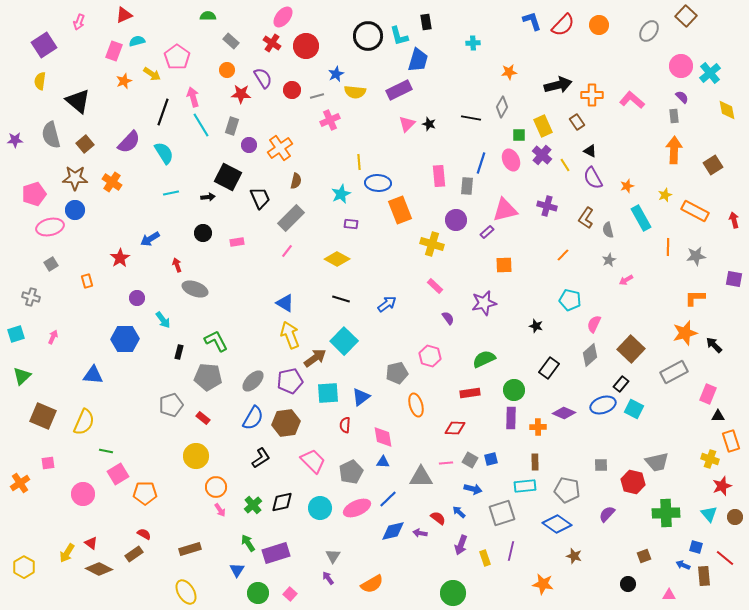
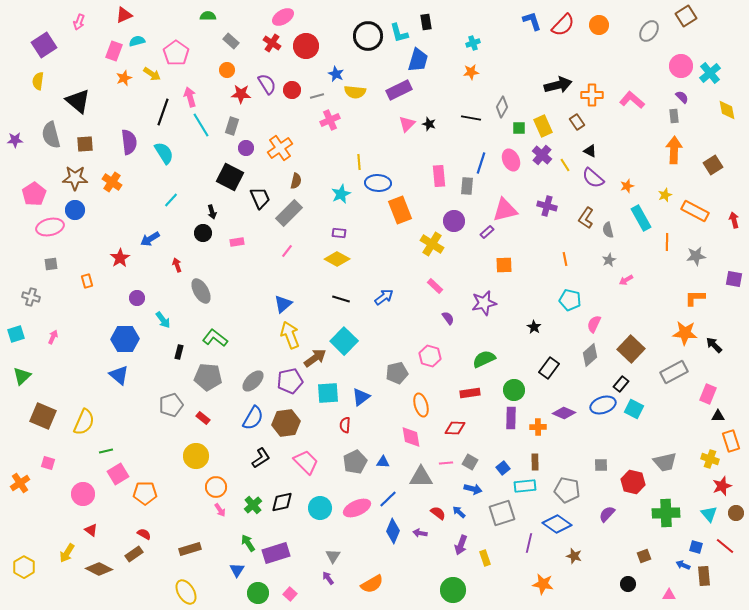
brown square at (686, 16): rotated 15 degrees clockwise
pink ellipse at (283, 17): rotated 20 degrees clockwise
cyan L-shape at (399, 36): moved 3 px up
cyan cross at (473, 43): rotated 16 degrees counterclockwise
pink pentagon at (177, 57): moved 1 px left, 4 px up
orange star at (509, 72): moved 38 px left
blue star at (336, 74): rotated 21 degrees counterclockwise
purple semicircle at (263, 78): moved 4 px right, 6 px down
yellow semicircle at (40, 81): moved 2 px left
orange star at (124, 81): moved 3 px up
pink arrow at (193, 97): moved 3 px left
green square at (519, 135): moved 7 px up
purple semicircle at (129, 142): rotated 50 degrees counterclockwise
brown square at (85, 144): rotated 36 degrees clockwise
purple circle at (249, 145): moved 3 px left, 3 px down
black square at (228, 177): moved 2 px right
purple semicircle at (593, 178): rotated 20 degrees counterclockwise
cyan line at (171, 193): moved 7 px down; rotated 35 degrees counterclockwise
pink pentagon at (34, 194): rotated 15 degrees counterclockwise
black arrow at (208, 197): moved 4 px right, 15 px down; rotated 80 degrees clockwise
gray rectangle at (291, 218): moved 2 px left, 5 px up
purple circle at (456, 220): moved 2 px left, 1 px down
purple rectangle at (351, 224): moved 12 px left, 9 px down
yellow cross at (432, 244): rotated 15 degrees clockwise
orange line at (668, 247): moved 1 px left, 5 px up
orange line at (563, 255): moved 2 px right, 4 px down; rotated 56 degrees counterclockwise
gray square at (51, 264): rotated 24 degrees clockwise
gray ellipse at (195, 289): moved 6 px right, 2 px down; rotated 40 degrees clockwise
blue triangle at (285, 303): moved 2 px left, 1 px down; rotated 48 degrees clockwise
blue arrow at (387, 304): moved 3 px left, 7 px up
black star at (536, 326): moved 2 px left, 1 px down; rotated 16 degrees clockwise
orange star at (685, 333): rotated 20 degrees clockwise
green L-shape at (216, 341): moved 1 px left, 3 px up; rotated 25 degrees counterclockwise
blue triangle at (93, 375): moved 26 px right; rotated 35 degrees clockwise
orange ellipse at (416, 405): moved 5 px right
pink diamond at (383, 437): moved 28 px right
green line at (106, 451): rotated 24 degrees counterclockwise
blue square at (491, 459): moved 12 px right, 9 px down; rotated 24 degrees counterclockwise
gray square at (470, 460): moved 2 px down
pink trapezoid at (313, 461): moved 7 px left, 1 px down
gray trapezoid at (657, 462): moved 8 px right
pink square at (48, 463): rotated 24 degrees clockwise
gray pentagon at (351, 472): moved 4 px right, 10 px up
brown circle at (735, 517): moved 1 px right, 4 px up
red semicircle at (438, 518): moved 5 px up
blue diamond at (393, 531): rotated 55 degrees counterclockwise
red triangle at (91, 543): moved 13 px up
purple line at (511, 551): moved 18 px right, 8 px up
red line at (725, 558): moved 12 px up
green circle at (453, 593): moved 3 px up
